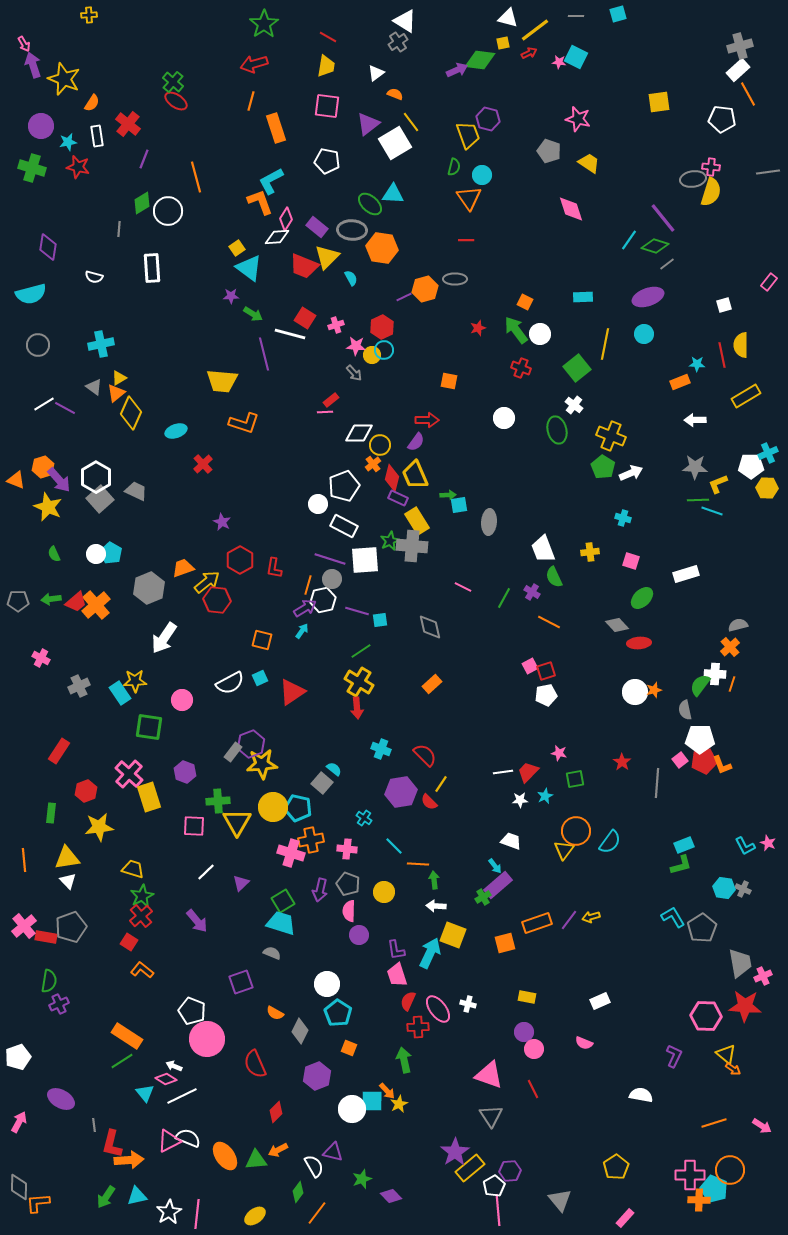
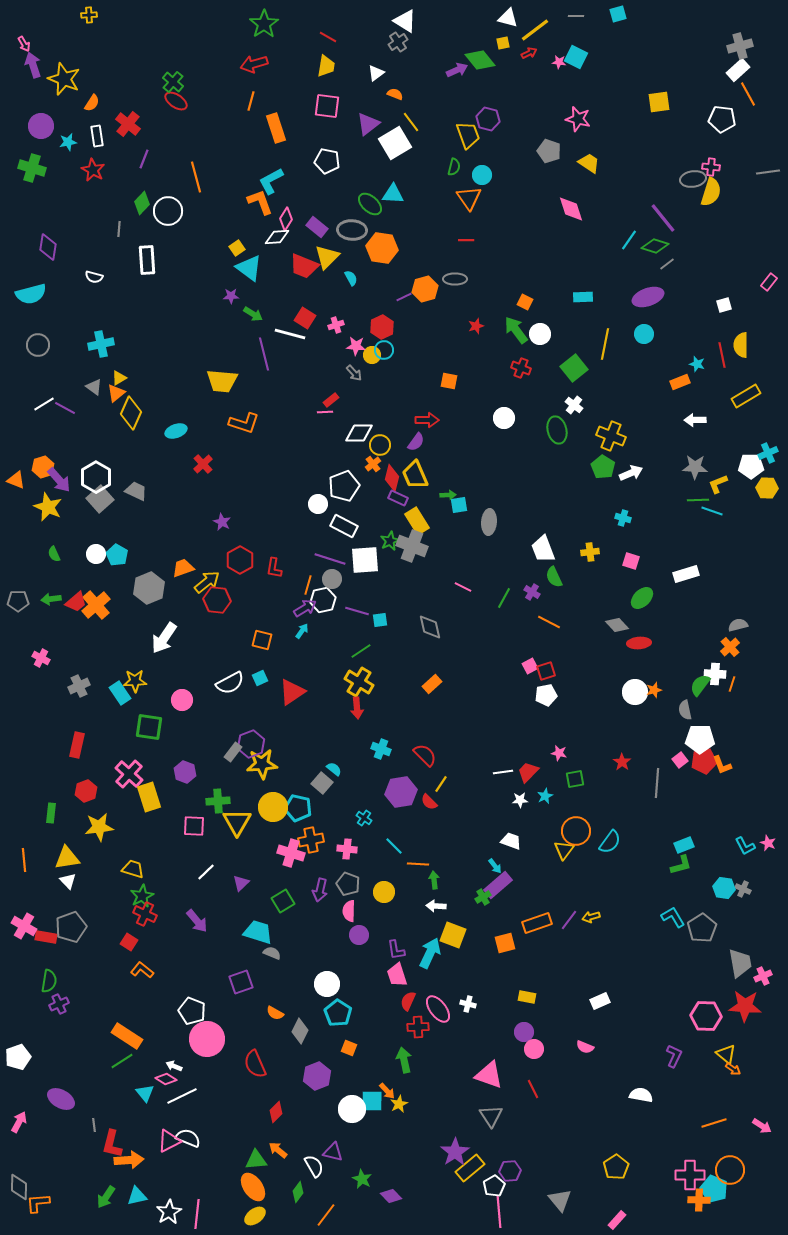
green diamond at (480, 60): rotated 44 degrees clockwise
red star at (78, 167): moved 15 px right, 3 px down; rotated 15 degrees clockwise
green diamond at (142, 203): rotated 15 degrees counterclockwise
white rectangle at (152, 268): moved 5 px left, 8 px up
red star at (478, 328): moved 2 px left, 2 px up
cyan star at (697, 364): rotated 14 degrees clockwise
green square at (577, 368): moved 3 px left
gray cross at (412, 546): rotated 16 degrees clockwise
cyan pentagon at (111, 553): moved 6 px right, 2 px down
red rectangle at (59, 751): moved 18 px right, 6 px up; rotated 20 degrees counterclockwise
red cross at (141, 916): moved 4 px right, 2 px up; rotated 25 degrees counterclockwise
cyan trapezoid at (281, 923): moved 23 px left, 9 px down
pink cross at (24, 926): rotated 20 degrees counterclockwise
pink semicircle at (584, 1043): moved 1 px right, 4 px down
orange arrow at (278, 1150): rotated 66 degrees clockwise
orange ellipse at (225, 1156): moved 28 px right, 31 px down
green star at (362, 1179): rotated 24 degrees counterclockwise
pink line at (498, 1210): moved 1 px right, 2 px down
orange line at (317, 1213): moved 9 px right, 2 px down
pink rectangle at (625, 1218): moved 8 px left, 2 px down
